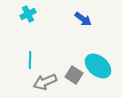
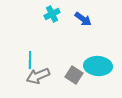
cyan cross: moved 24 px right
cyan ellipse: rotated 36 degrees counterclockwise
gray arrow: moved 7 px left, 6 px up
